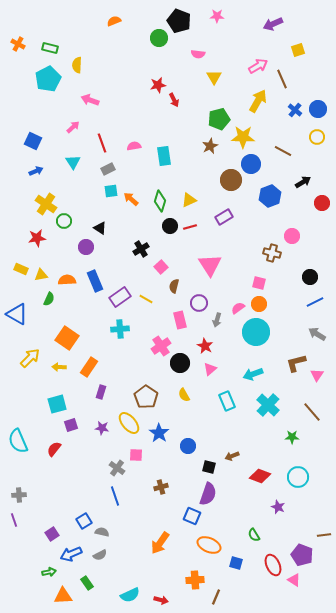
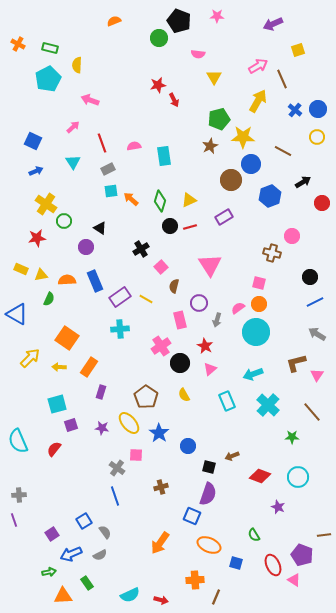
gray semicircle at (102, 532): moved 3 px right; rotated 40 degrees clockwise
